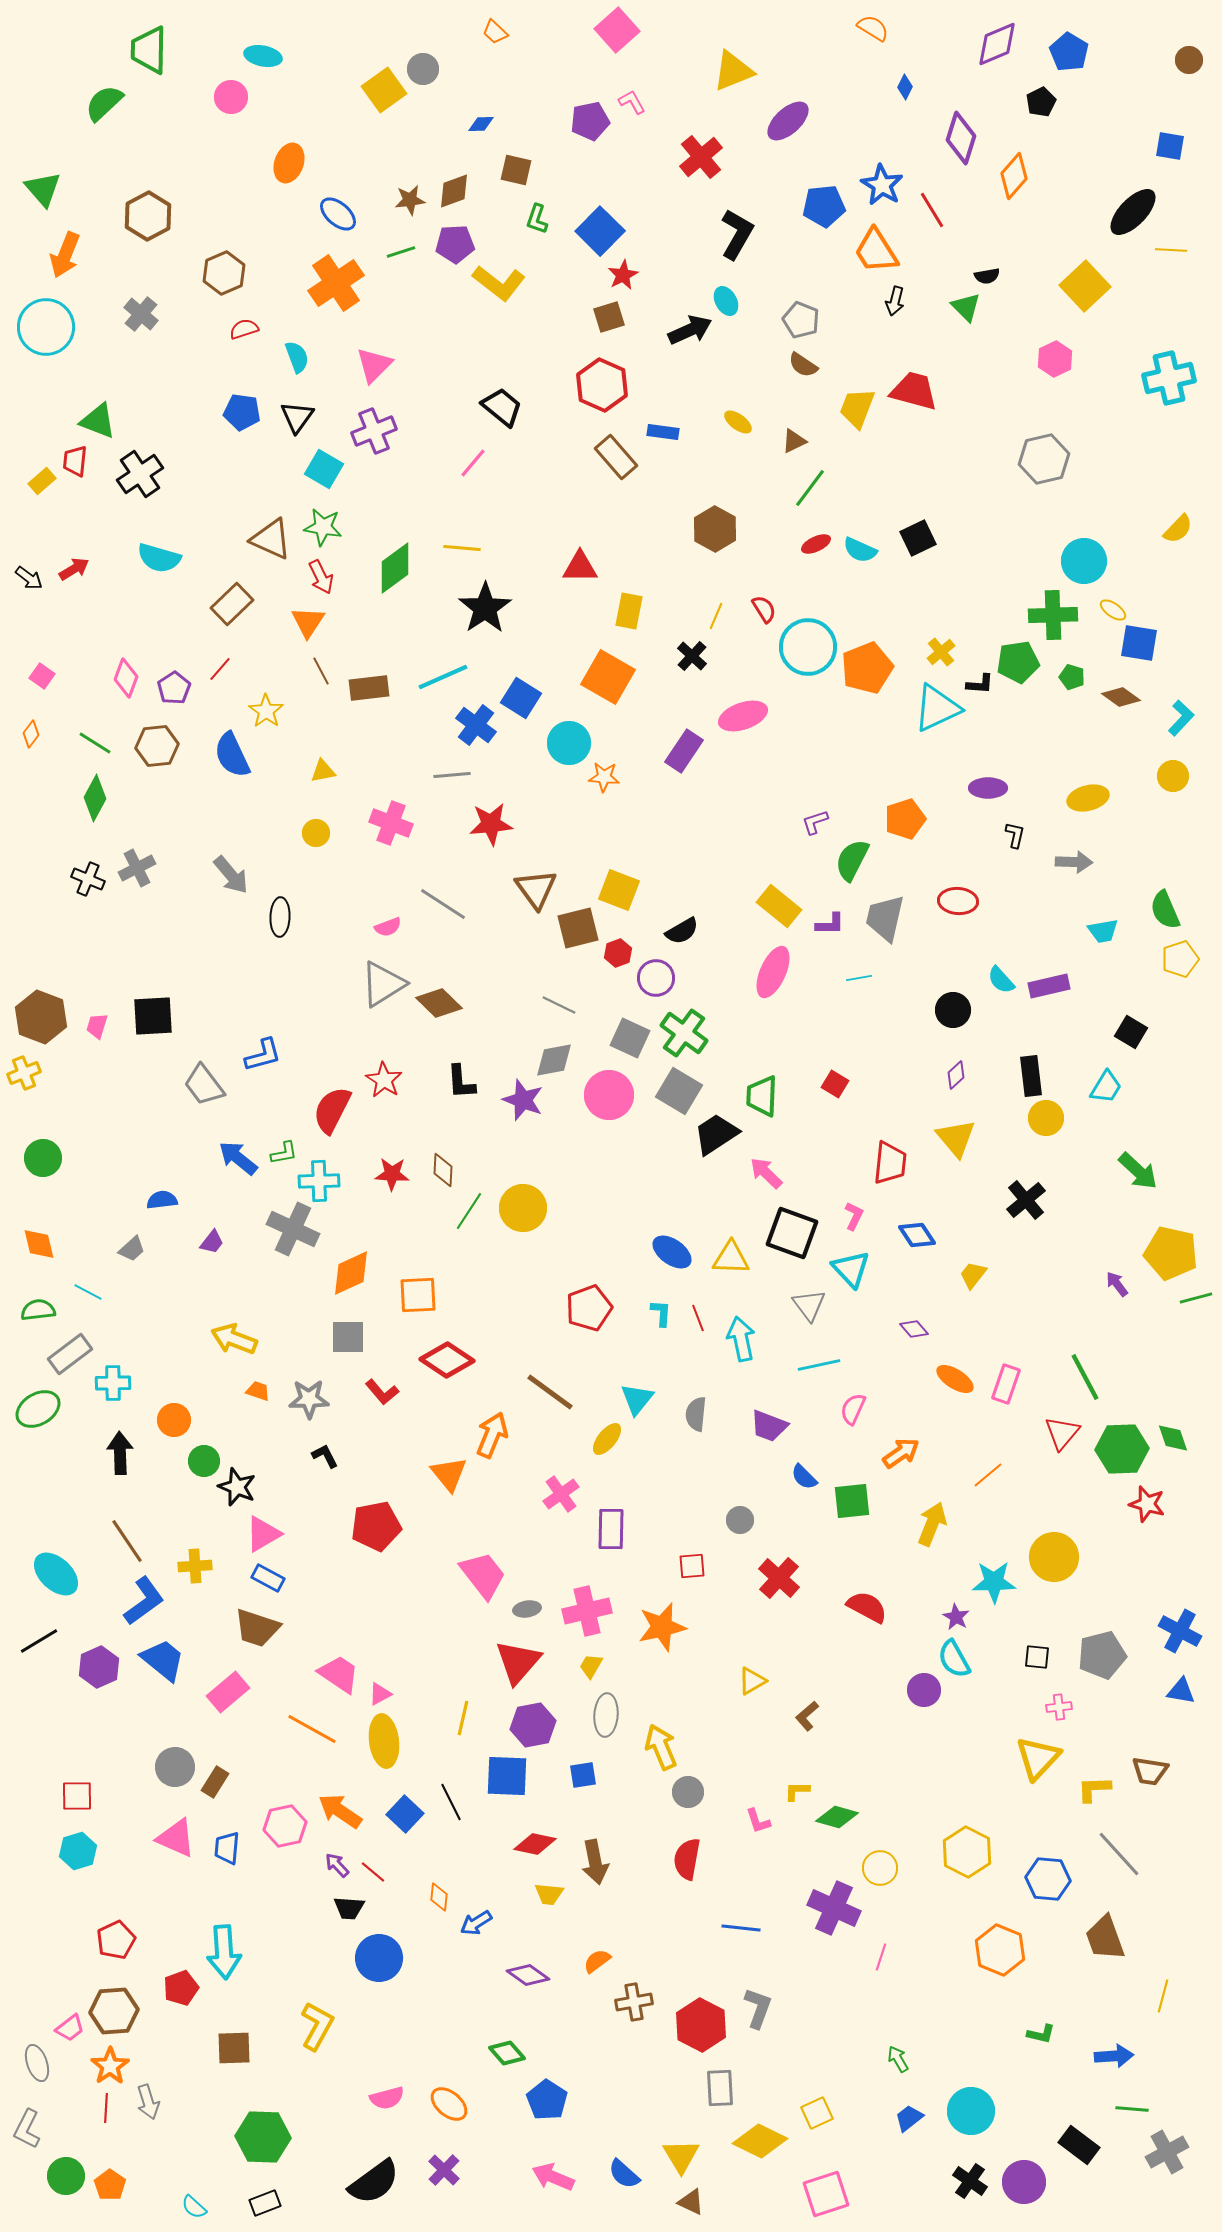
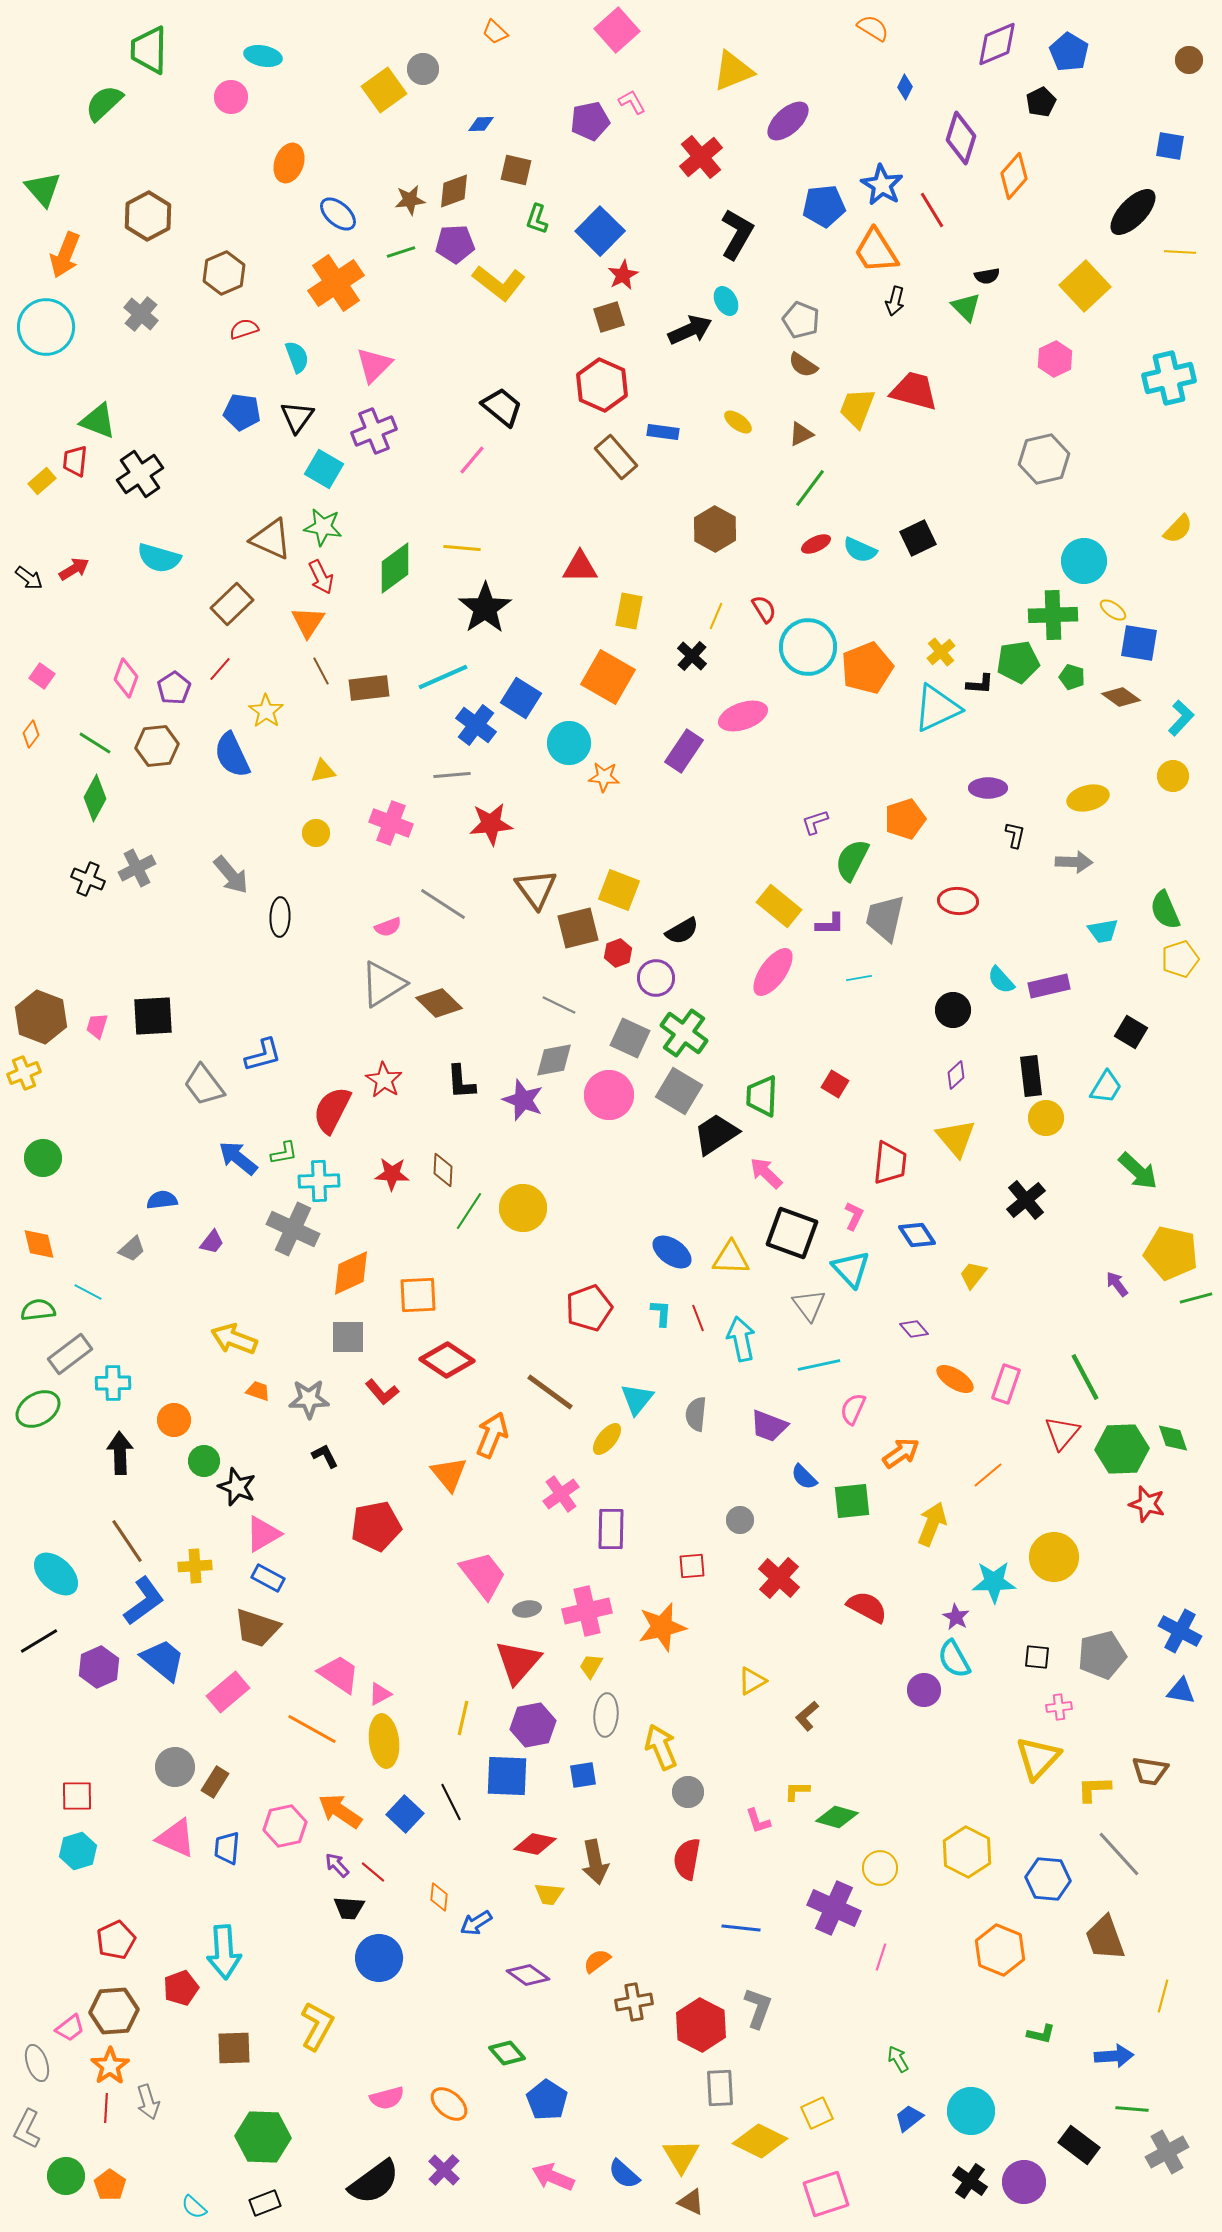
yellow line at (1171, 250): moved 9 px right, 2 px down
brown triangle at (794, 441): moved 7 px right, 7 px up
pink line at (473, 463): moved 1 px left, 3 px up
pink ellipse at (773, 972): rotated 12 degrees clockwise
